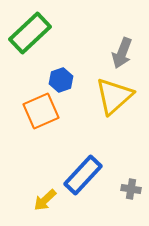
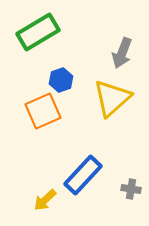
green rectangle: moved 8 px right, 1 px up; rotated 12 degrees clockwise
yellow triangle: moved 2 px left, 2 px down
orange square: moved 2 px right
